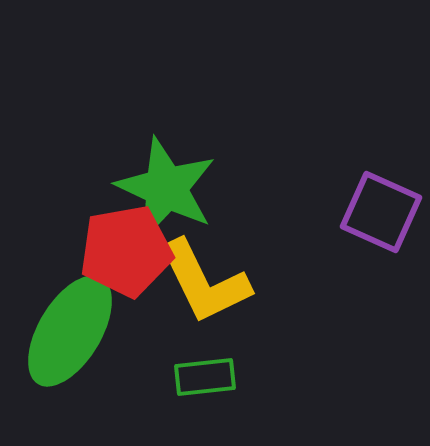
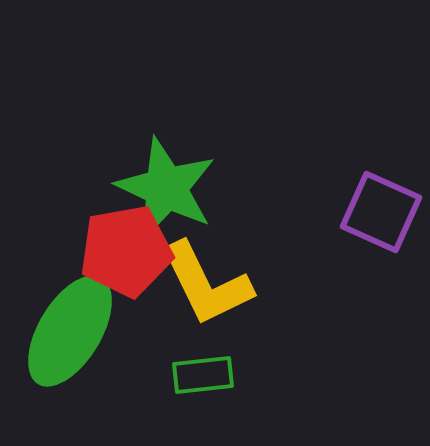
yellow L-shape: moved 2 px right, 2 px down
green rectangle: moved 2 px left, 2 px up
